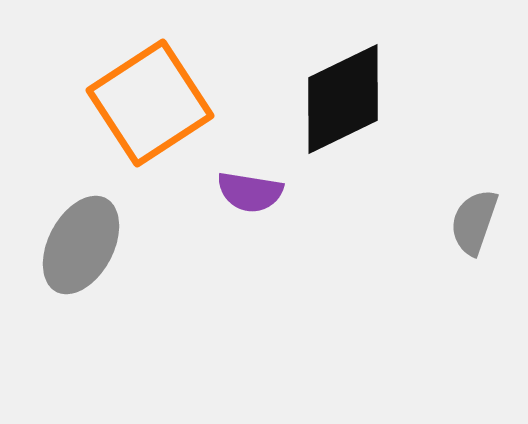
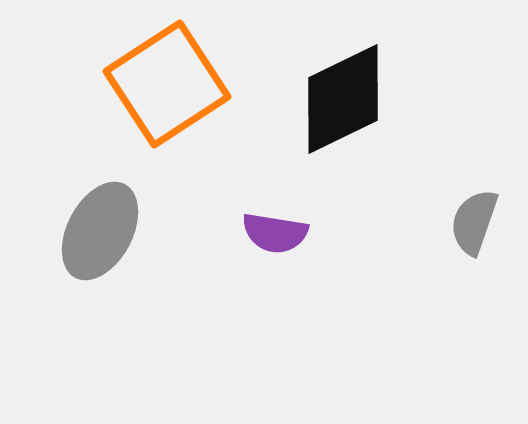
orange square: moved 17 px right, 19 px up
purple semicircle: moved 25 px right, 41 px down
gray ellipse: moved 19 px right, 14 px up
